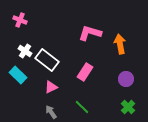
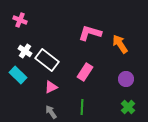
orange arrow: rotated 24 degrees counterclockwise
green line: rotated 49 degrees clockwise
